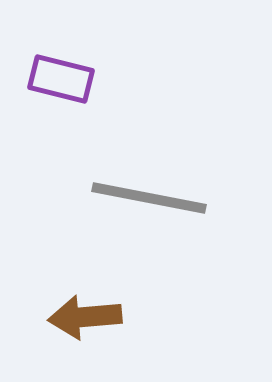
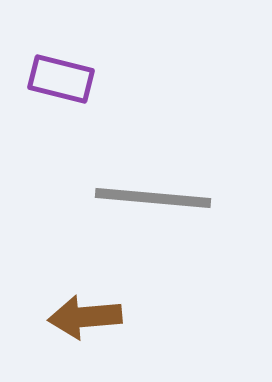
gray line: moved 4 px right; rotated 6 degrees counterclockwise
